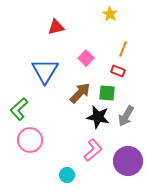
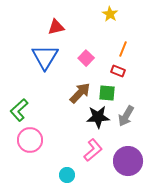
blue triangle: moved 14 px up
green L-shape: moved 1 px down
black star: rotated 15 degrees counterclockwise
